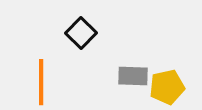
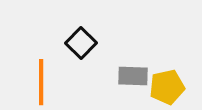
black square: moved 10 px down
